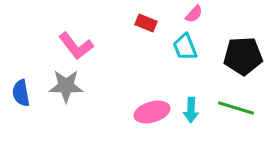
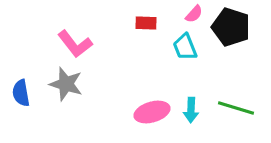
red rectangle: rotated 20 degrees counterclockwise
pink L-shape: moved 1 px left, 2 px up
black pentagon: moved 12 px left, 29 px up; rotated 21 degrees clockwise
gray star: moved 2 px up; rotated 16 degrees clockwise
